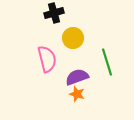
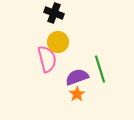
black cross: rotated 36 degrees clockwise
yellow circle: moved 15 px left, 4 px down
green line: moved 7 px left, 7 px down
orange star: rotated 21 degrees clockwise
